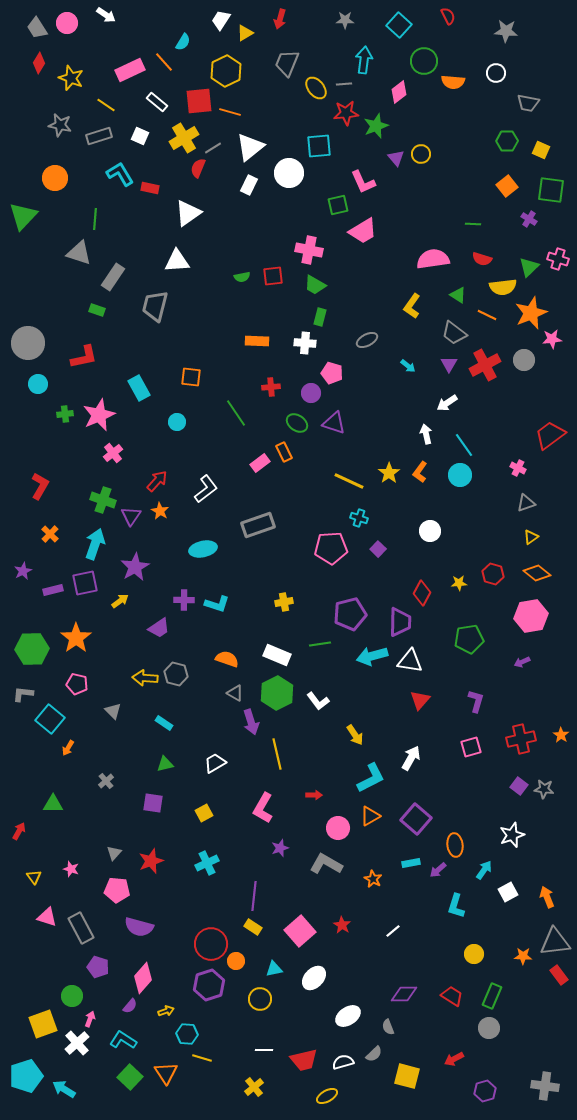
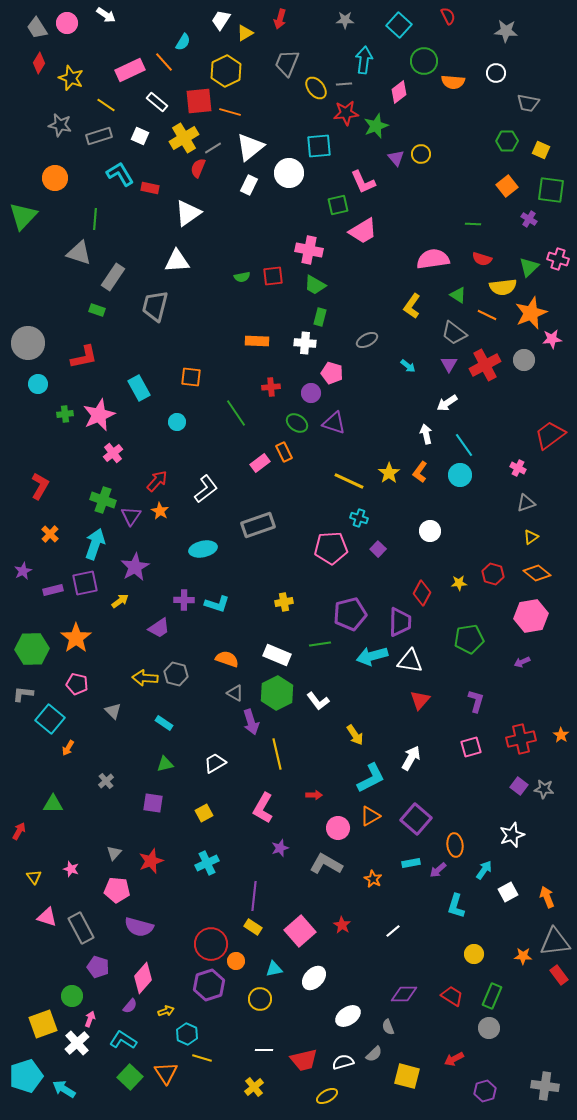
cyan hexagon at (187, 1034): rotated 20 degrees clockwise
